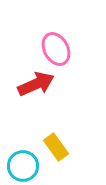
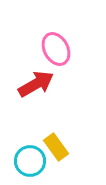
red arrow: rotated 6 degrees counterclockwise
cyan circle: moved 7 px right, 5 px up
